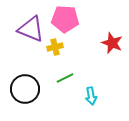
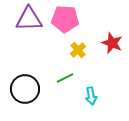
purple triangle: moved 2 px left, 10 px up; rotated 24 degrees counterclockwise
yellow cross: moved 23 px right, 3 px down; rotated 28 degrees counterclockwise
